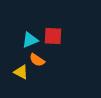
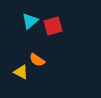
red square: moved 10 px up; rotated 18 degrees counterclockwise
cyan triangle: moved 19 px up; rotated 18 degrees counterclockwise
